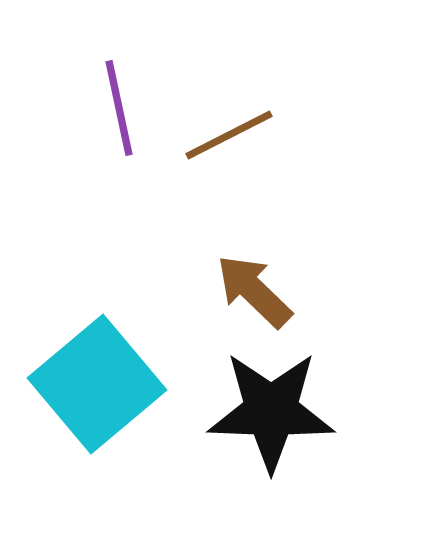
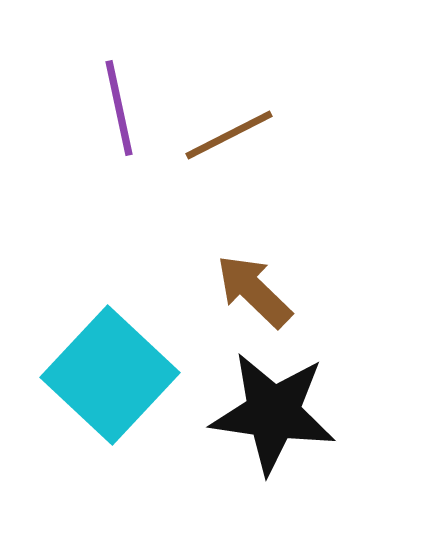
cyan square: moved 13 px right, 9 px up; rotated 7 degrees counterclockwise
black star: moved 2 px right, 2 px down; rotated 6 degrees clockwise
